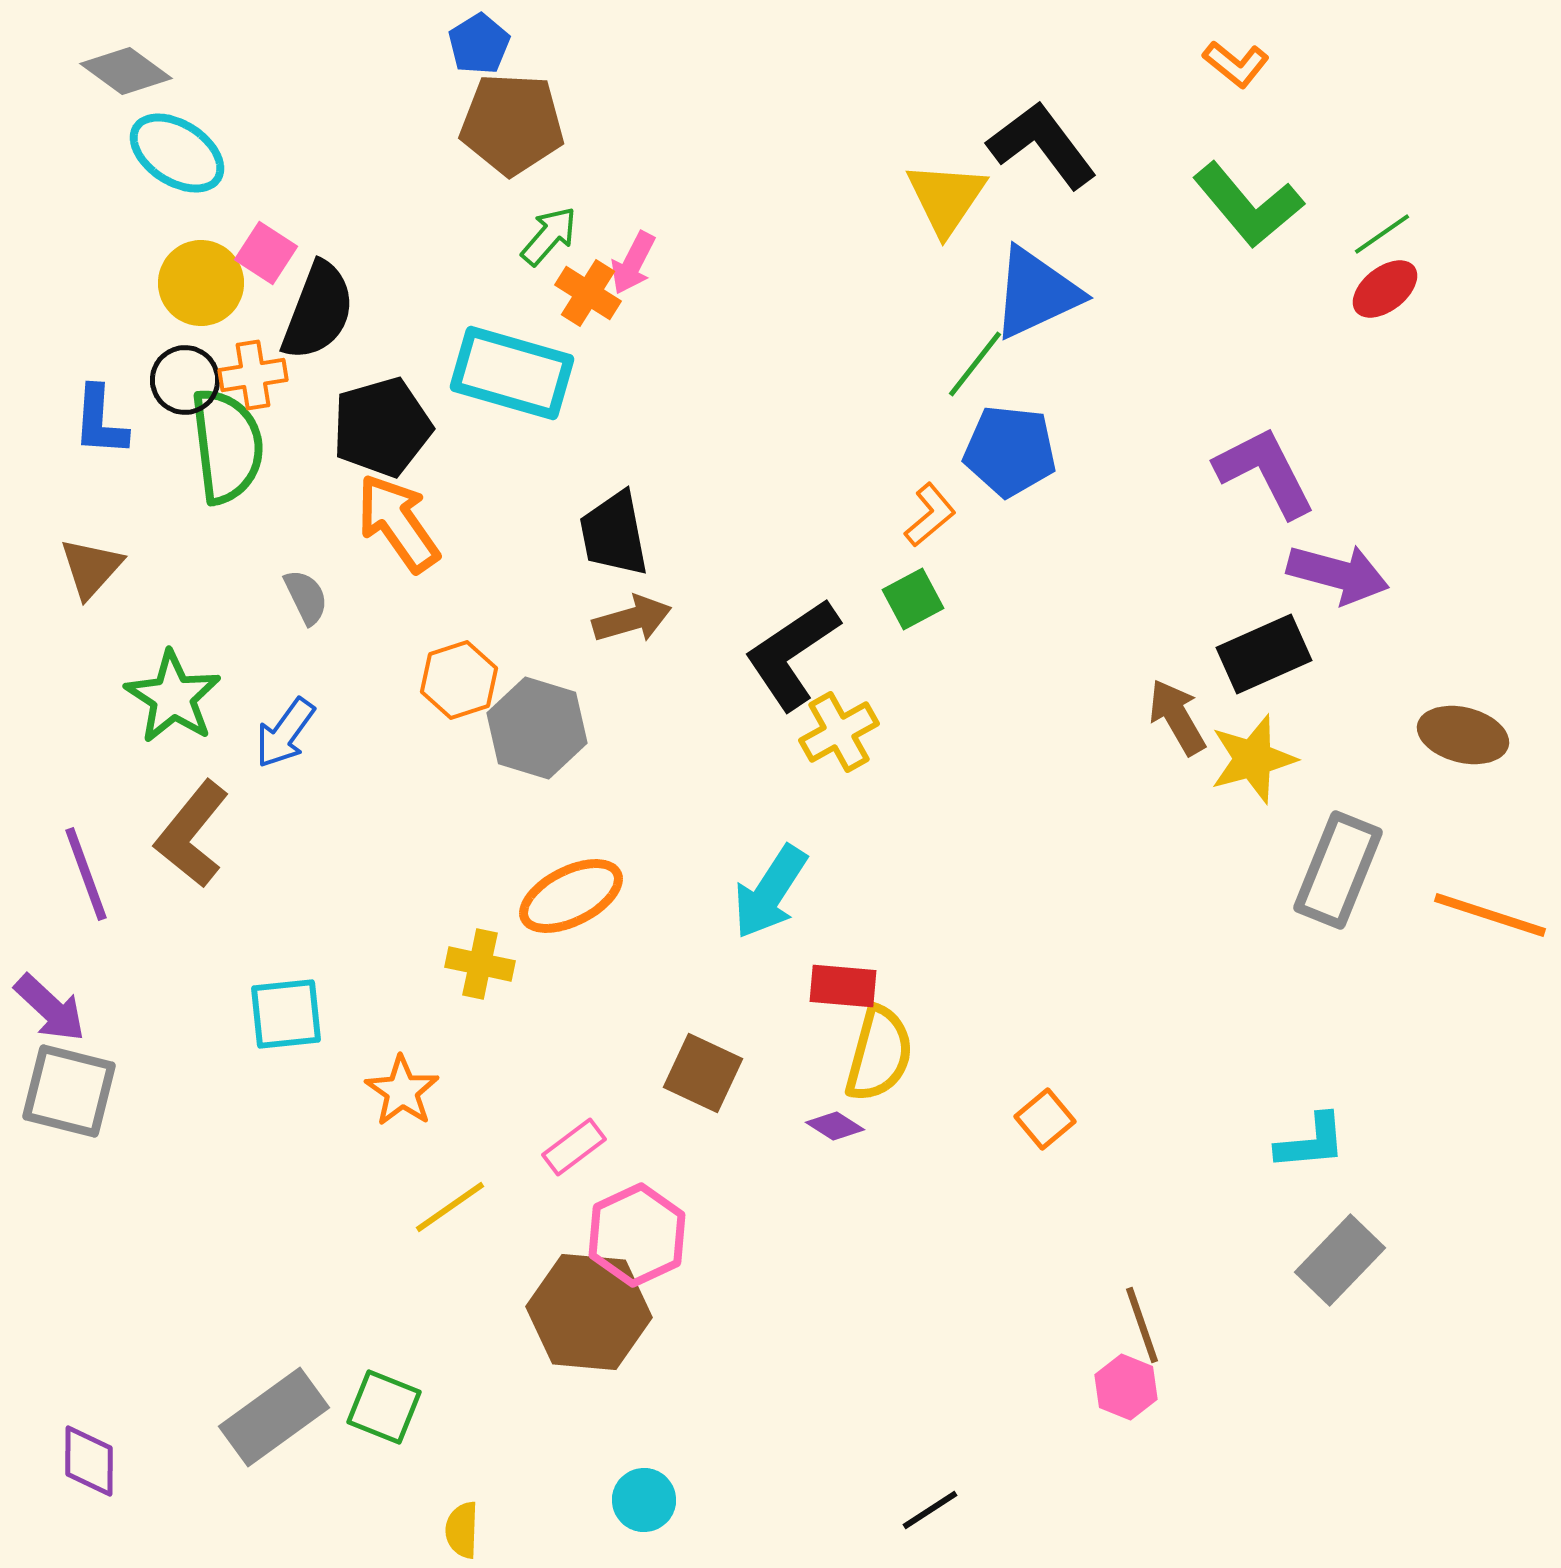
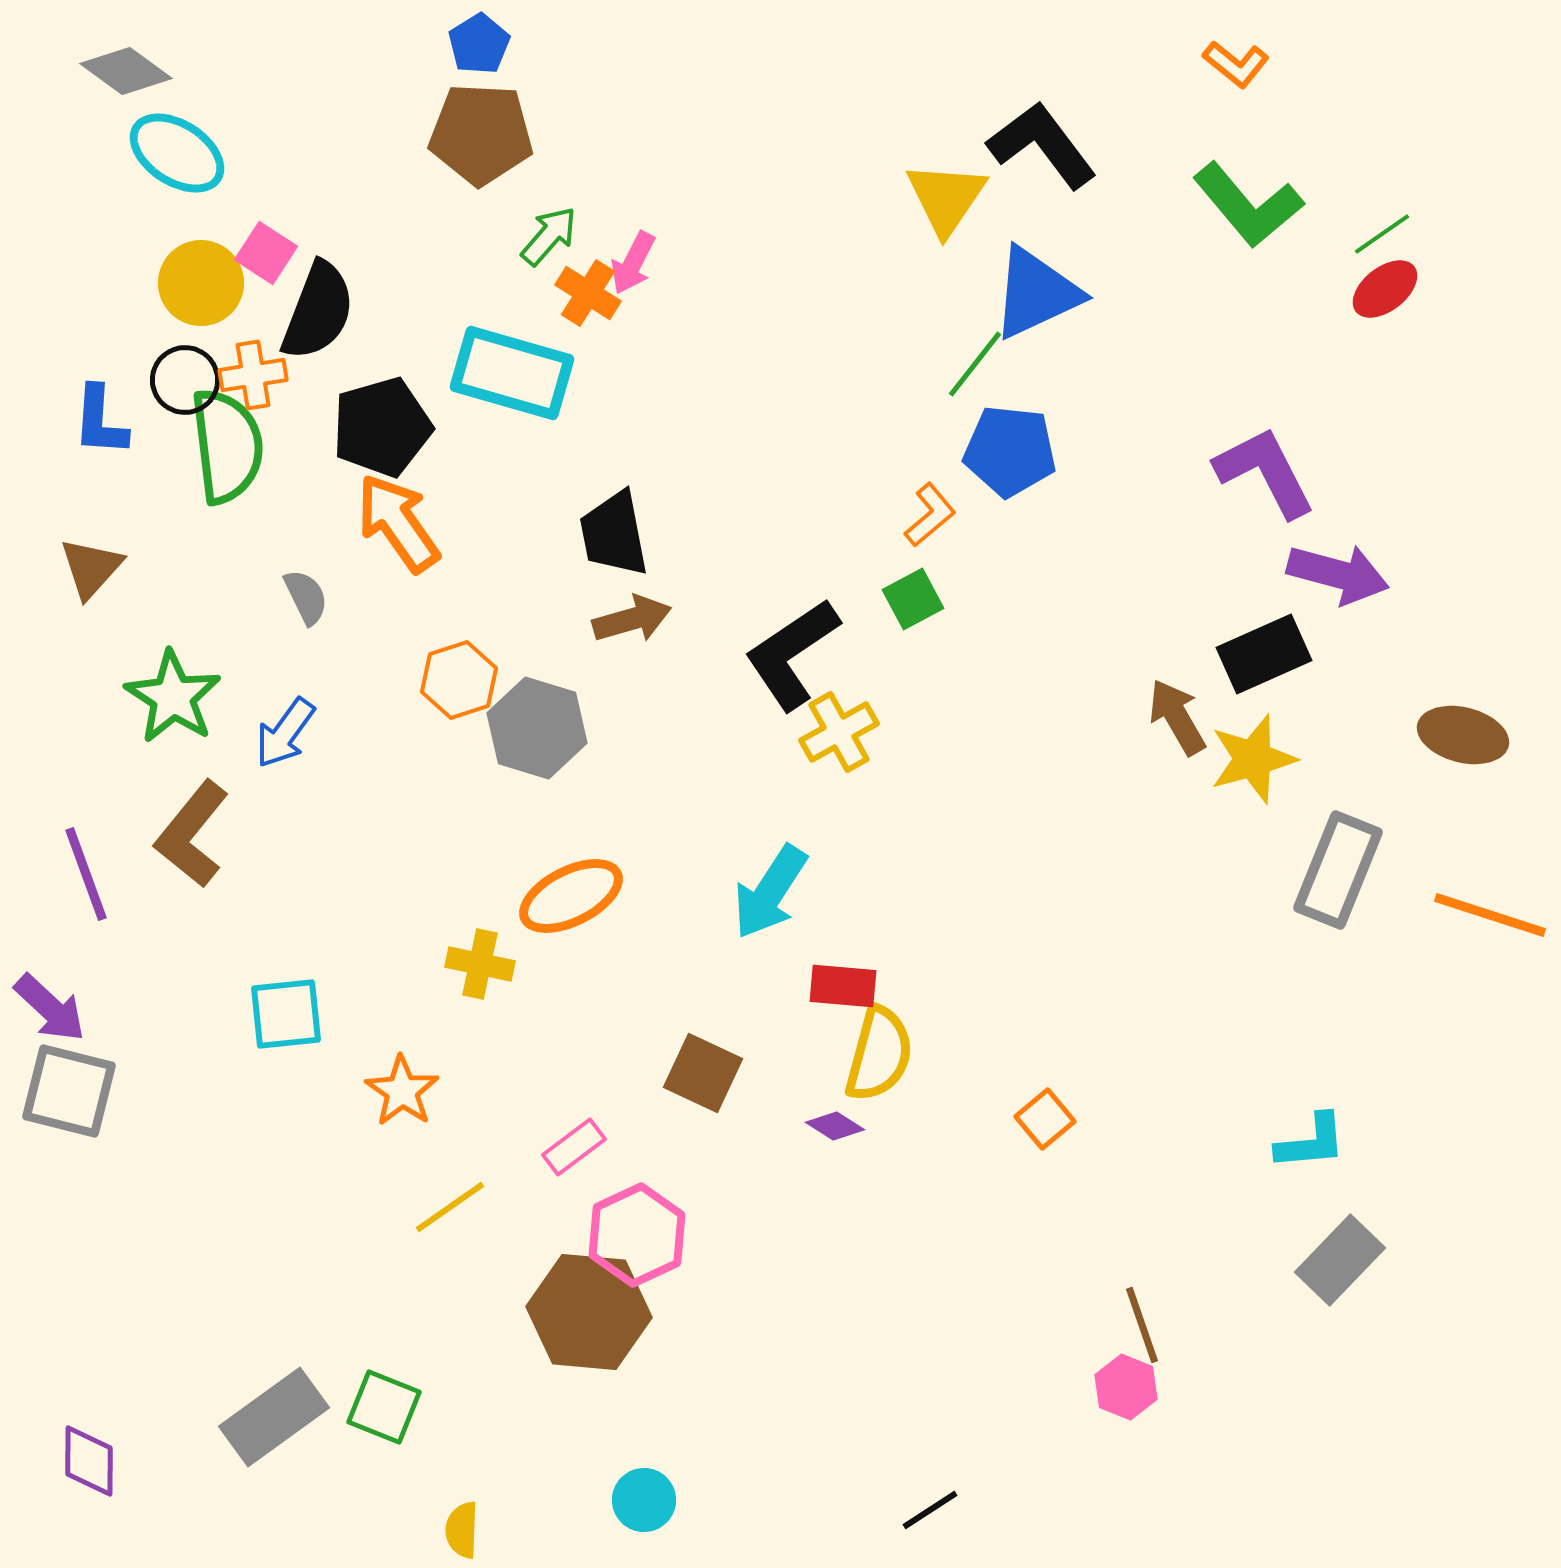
brown pentagon at (512, 124): moved 31 px left, 10 px down
